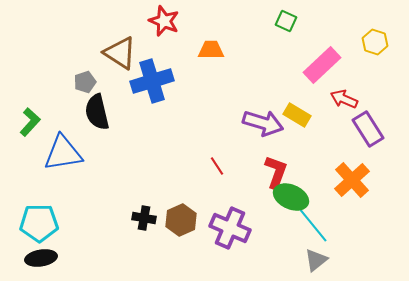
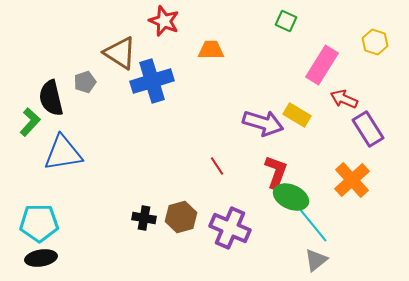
pink rectangle: rotated 15 degrees counterclockwise
black semicircle: moved 46 px left, 14 px up
brown hexagon: moved 3 px up; rotated 8 degrees clockwise
